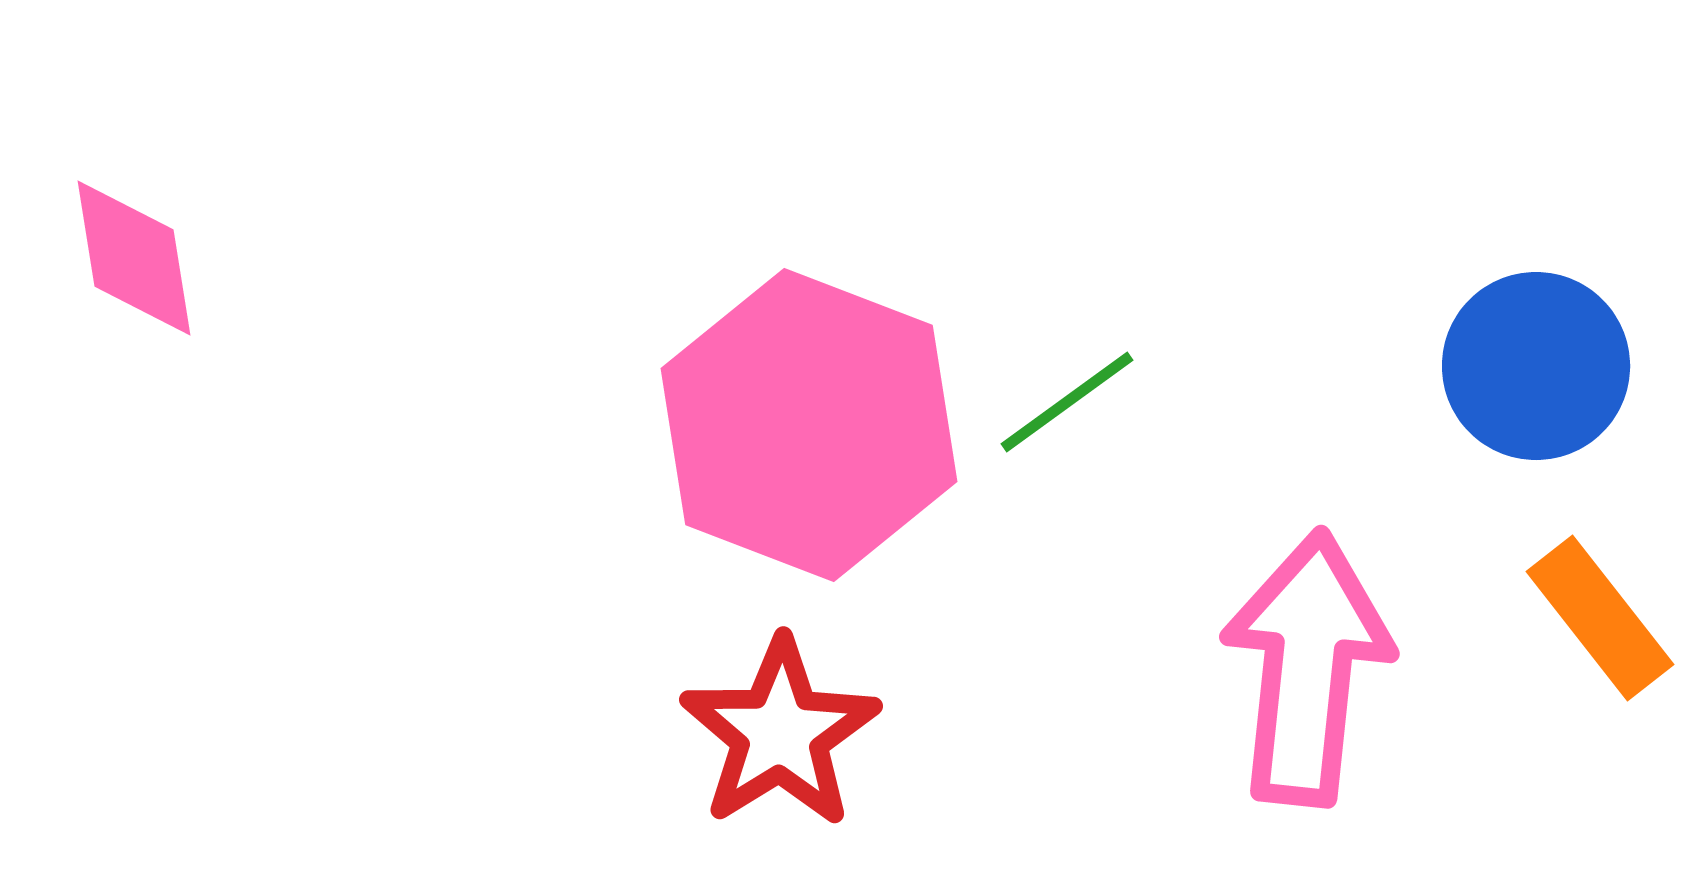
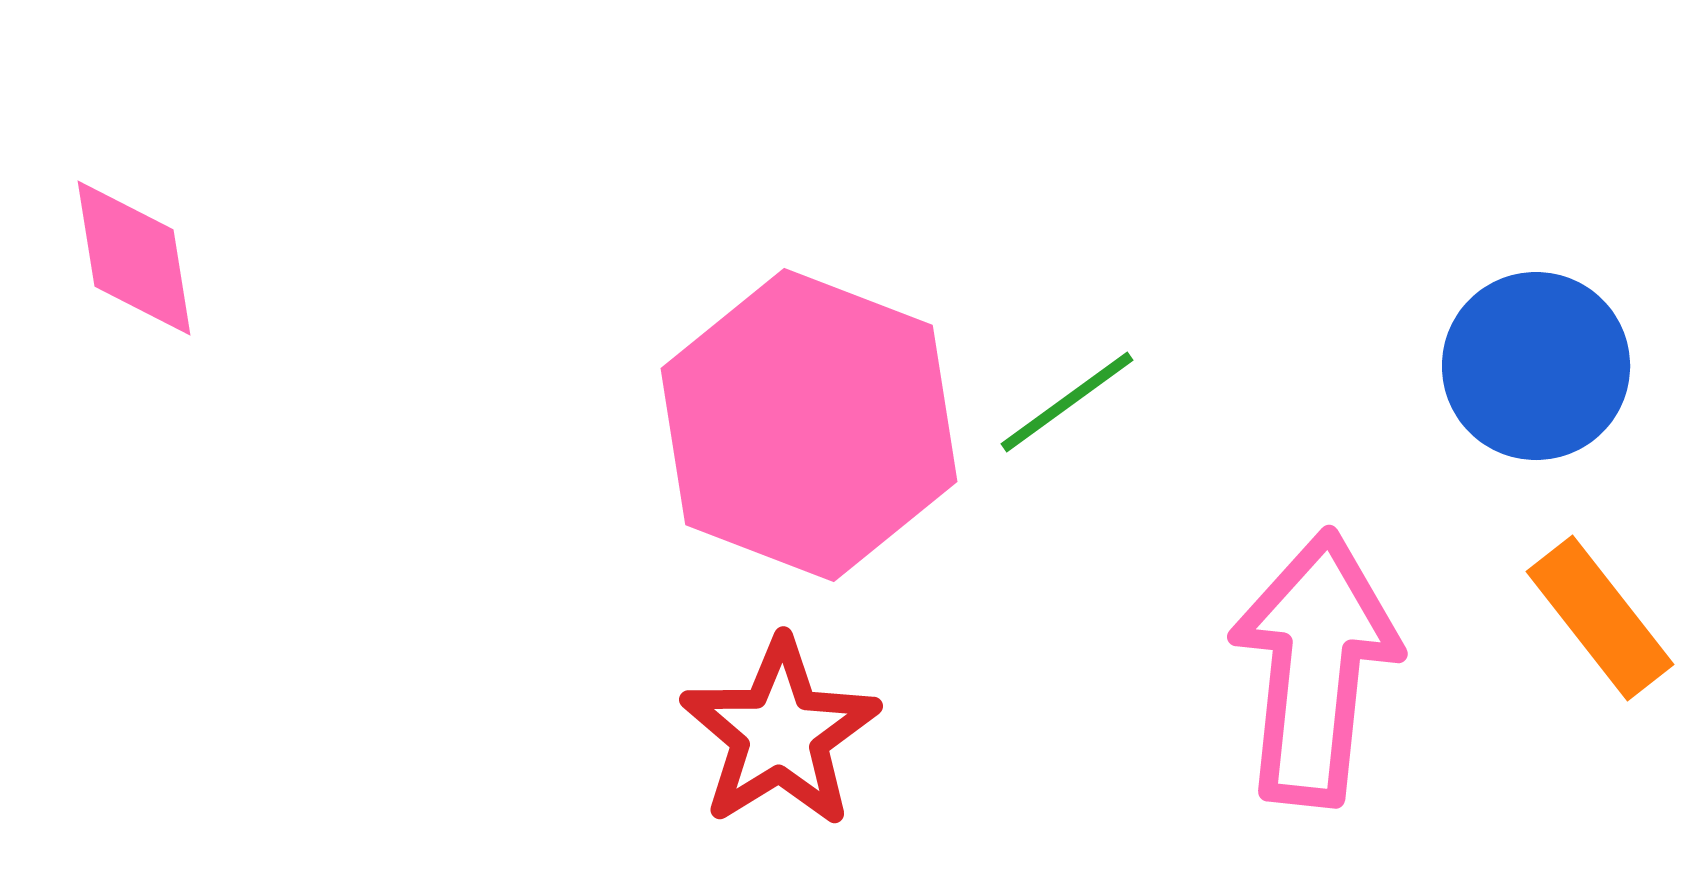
pink arrow: moved 8 px right
